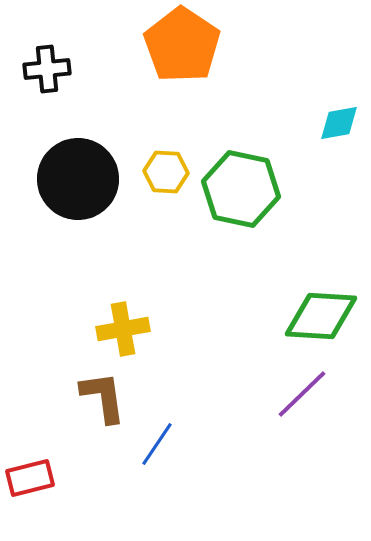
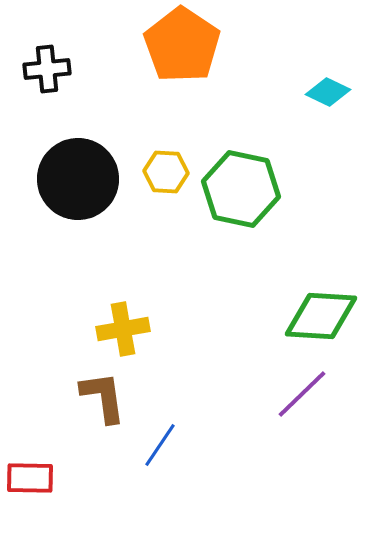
cyan diamond: moved 11 px left, 31 px up; rotated 36 degrees clockwise
blue line: moved 3 px right, 1 px down
red rectangle: rotated 15 degrees clockwise
